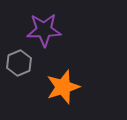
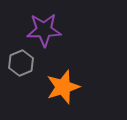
gray hexagon: moved 2 px right
